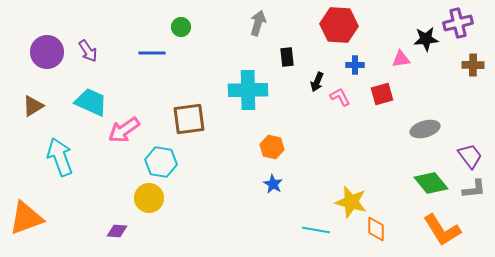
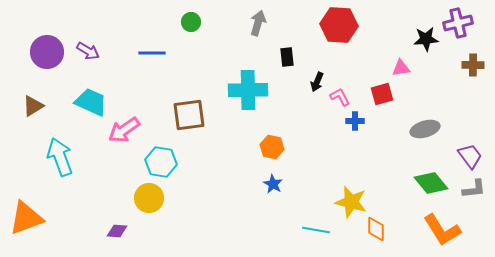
green circle: moved 10 px right, 5 px up
purple arrow: rotated 25 degrees counterclockwise
pink triangle: moved 9 px down
blue cross: moved 56 px down
brown square: moved 4 px up
